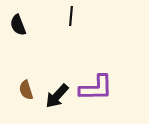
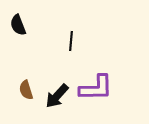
black line: moved 25 px down
